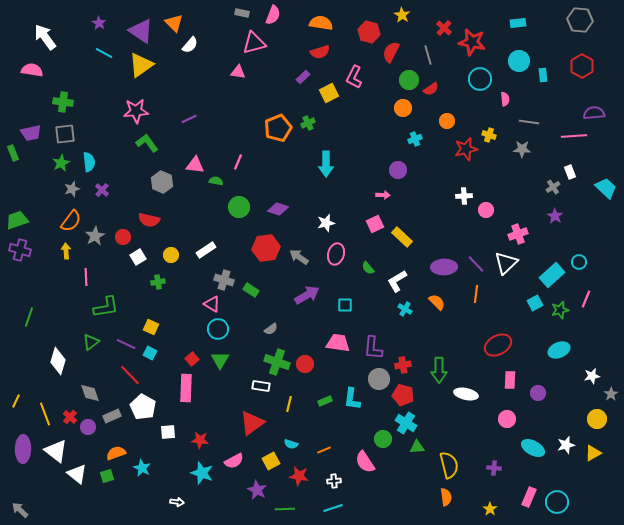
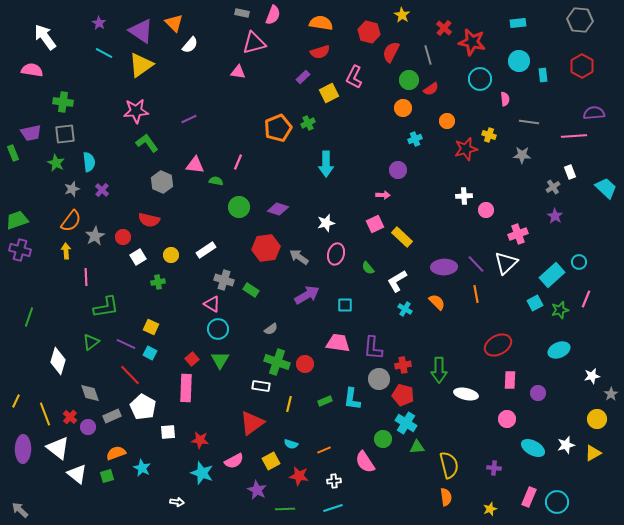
gray star at (522, 149): moved 6 px down
green star at (61, 163): moved 5 px left; rotated 18 degrees counterclockwise
orange line at (476, 294): rotated 18 degrees counterclockwise
white triangle at (56, 451): moved 2 px right, 3 px up
yellow star at (490, 509): rotated 16 degrees clockwise
